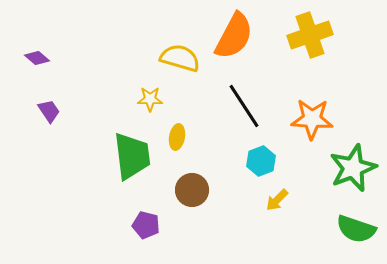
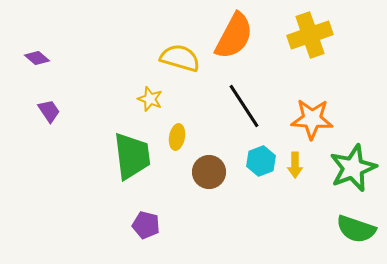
yellow star: rotated 20 degrees clockwise
brown circle: moved 17 px right, 18 px up
yellow arrow: moved 18 px right, 35 px up; rotated 45 degrees counterclockwise
